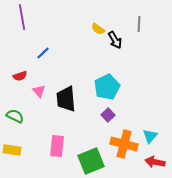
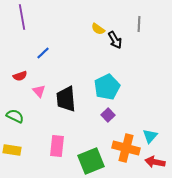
orange cross: moved 2 px right, 4 px down
